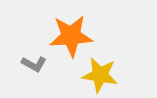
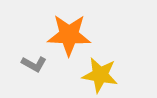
orange star: moved 2 px left, 1 px up; rotated 6 degrees clockwise
